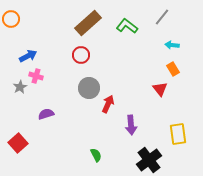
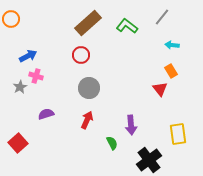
orange rectangle: moved 2 px left, 2 px down
red arrow: moved 21 px left, 16 px down
green semicircle: moved 16 px right, 12 px up
